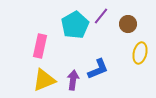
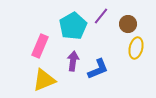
cyan pentagon: moved 2 px left, 1 px down
pink rectangle: rotated 10 degrees clockwise
yellow ellipse: moved 4 px left, 5 px up
purple arrow: moved 19 px up
